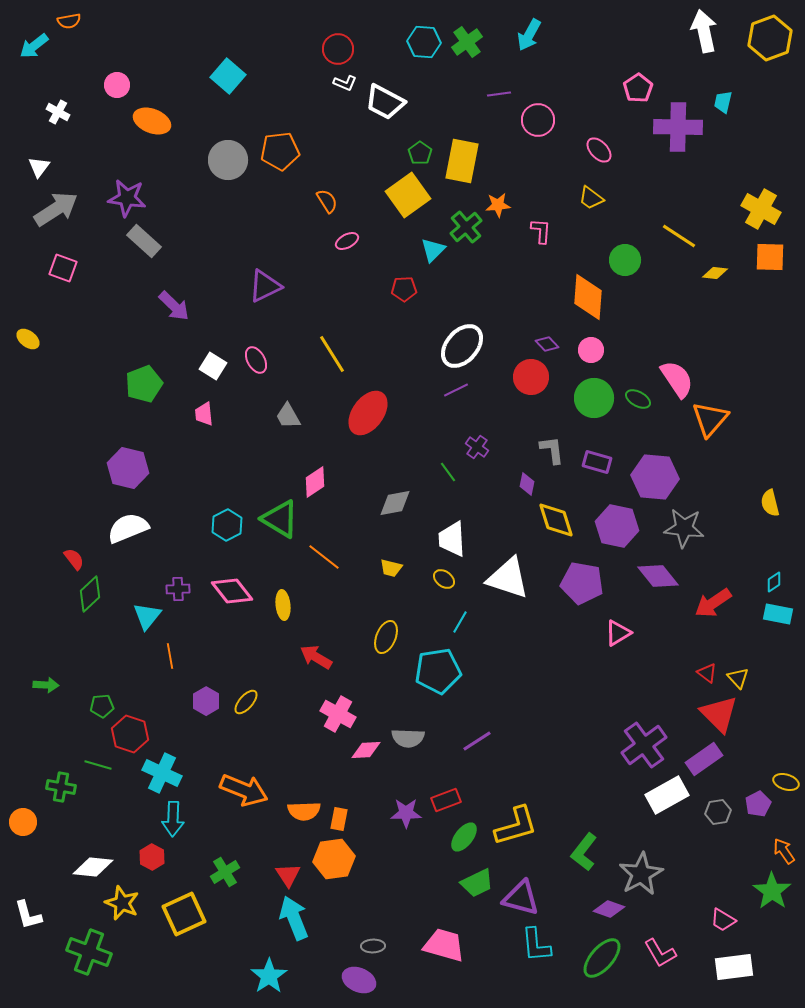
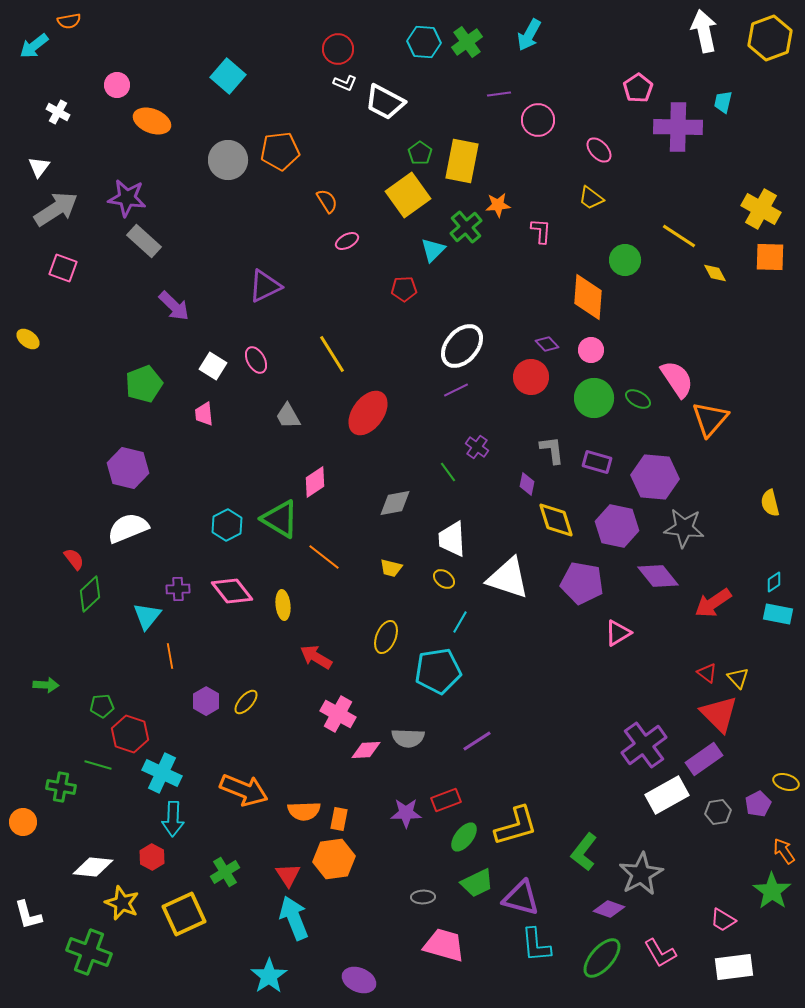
yellow diamond at (715, 273): rotated 55 degrees clockwise
gray ellipse at (373, 946): moved 50 px right, 49 px up
